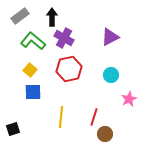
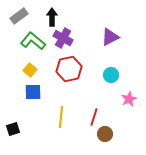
gray rectangle: moved 1 px left
purple cross: moved 1 px left
